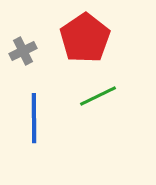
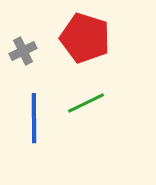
red pentagon: rotated 21 degrees counterclockwise
green line: moved 12 px left, 7 px down
